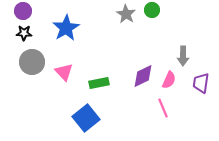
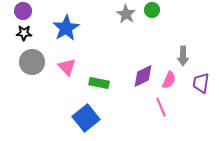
pink triangle: moved 3 px right, 5 px up
green rectangle: rotated 24 degrees clockwise
pink line: moved 2 px left, 1 px up
